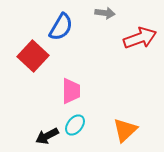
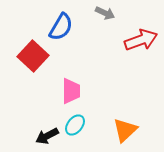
gray arrow: rotated 18 degrees clockwise
red arrow: moved 1 px right, 2 px down
